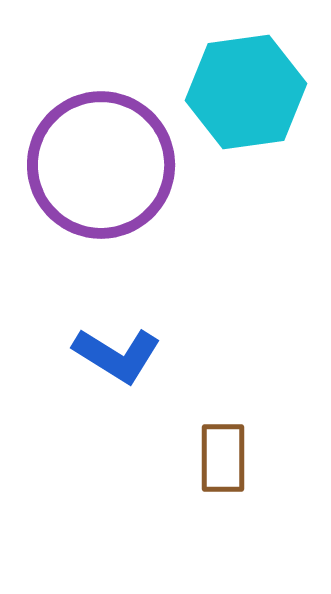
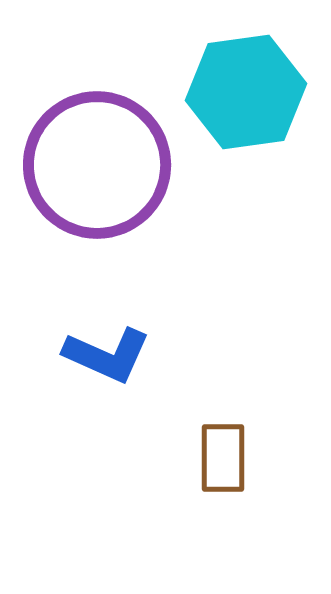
purple circle: moved 4 px left
blue L-shape: moved 10 px left; rotated 8 degrees counterclockwise
